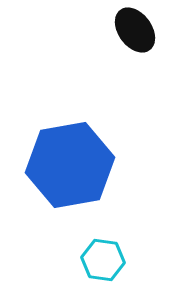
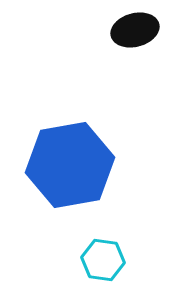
black ellipse: rotated 69 degrees counterclockwise
